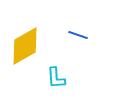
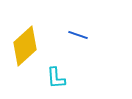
yellow diamond: rotated 12 degrees counterclockwise
